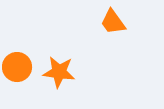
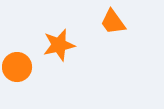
orange star: moved 27 px up; rotated 20 degrees counterclockwise
